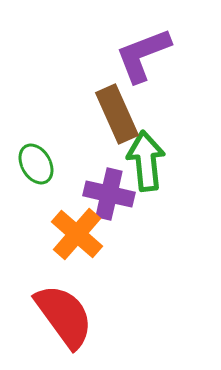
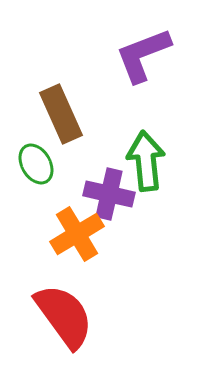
brown rectangle: moved 56 px left
orange cross: rotated 18 degrees clockwise
